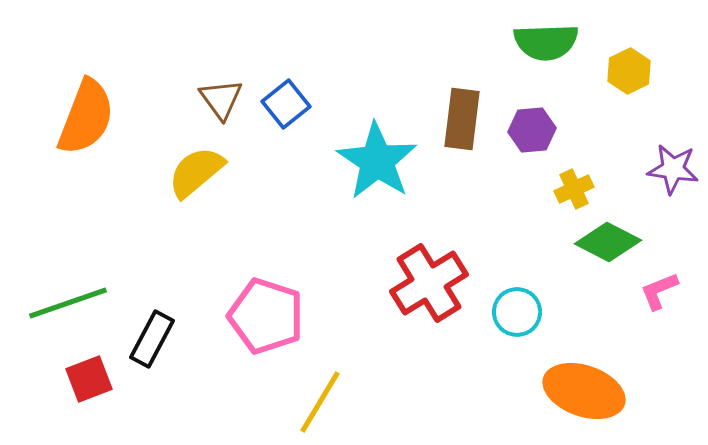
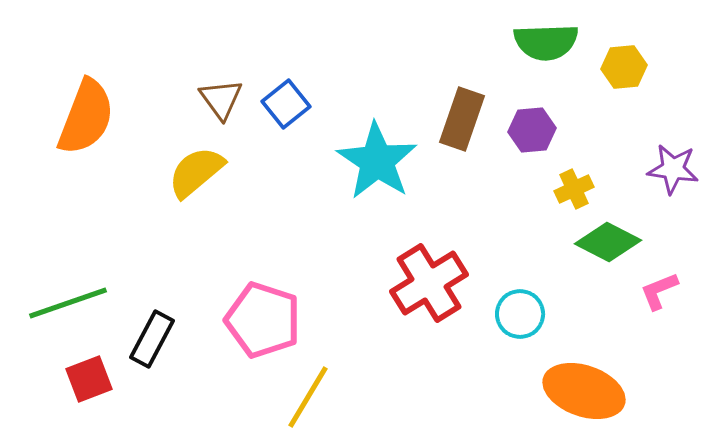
yellow hexagon: moved 5 px left, 4 px up; rotated 21 degrees clockwise
brown rectangle: rotated 12 degrees clockwise
cyan circle: moved 3 px right, 2 px down
pink pentagon: moved 3 px left, 4 px down
yellow line: moved 12 px left, 5 px up
